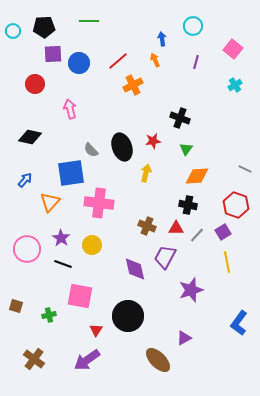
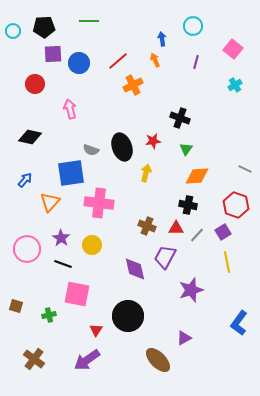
gray semicircle at (91, 150): rotated 28 degrees counterclockwise
pink square at (80, 296): moved 3 px left, 2 px up
